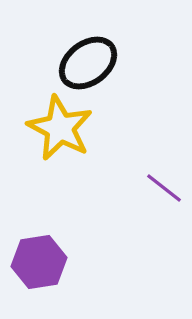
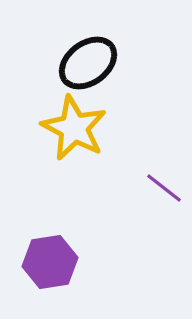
yellow star: moved 14 px right
purple hexagon: moved 11 px right
